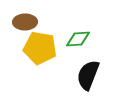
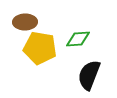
black semicircle: moved 1 px right
